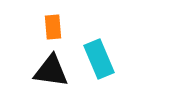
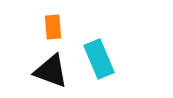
black triangle: rotated 12 degrees clockwise
